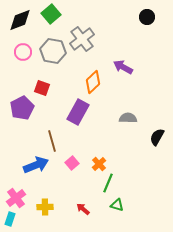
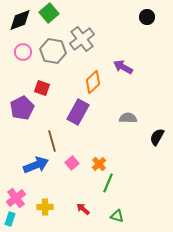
green square: moved 2 px left, 1 px up
green triangle: moved 11 px down
